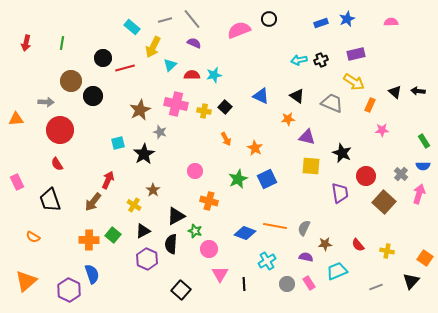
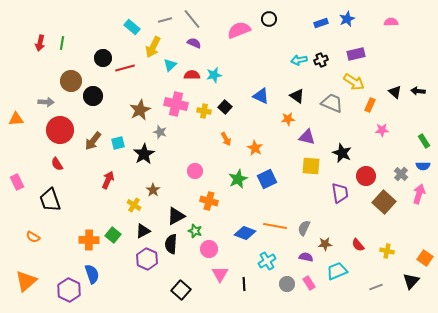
red arrow at (26, 43): moved 14 px right
brown arrow at (93, 202): moved 61 px up
